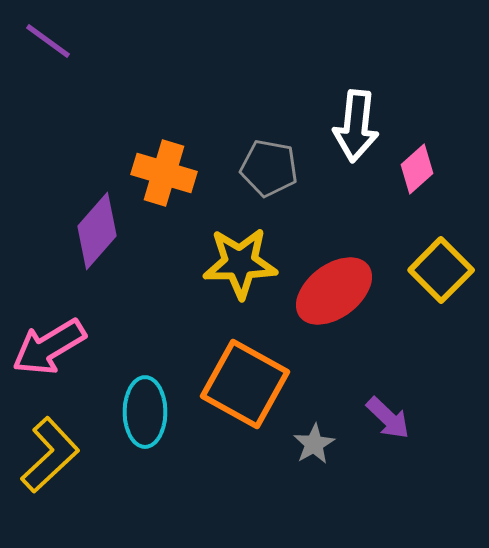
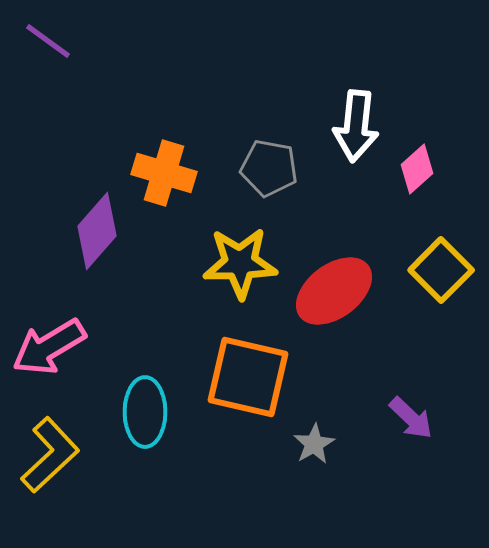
orange square: moved 3 px right, 7 px up; rotated 16 degrees counterclockwise
purple arrow: moved 23 px right
